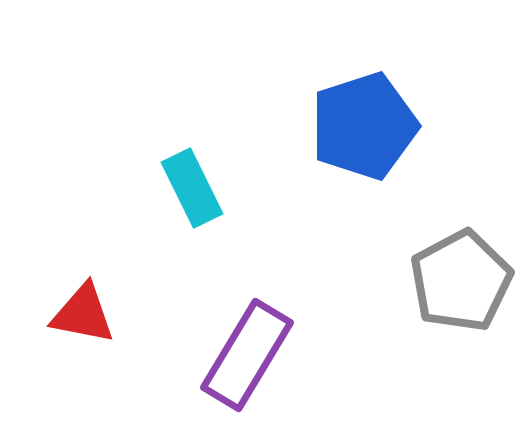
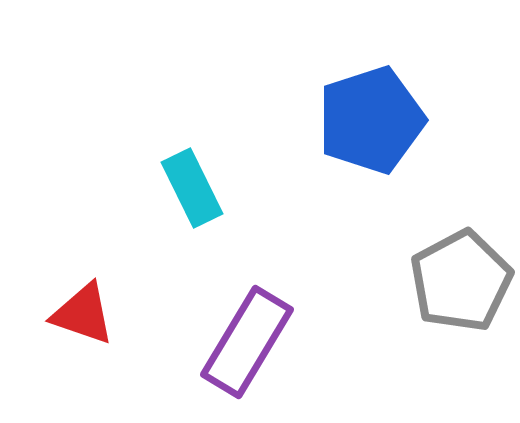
blue pentagon: moved 7 px right, 6 px up
red triangle: rotated 8 degrees clockwise
purple rectangle: moved 13 px up
